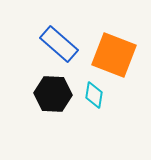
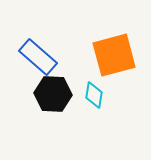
blue rectangle: moved 21 px left, 13 px down
orange square: rotated 36 degrees counterclockwise
